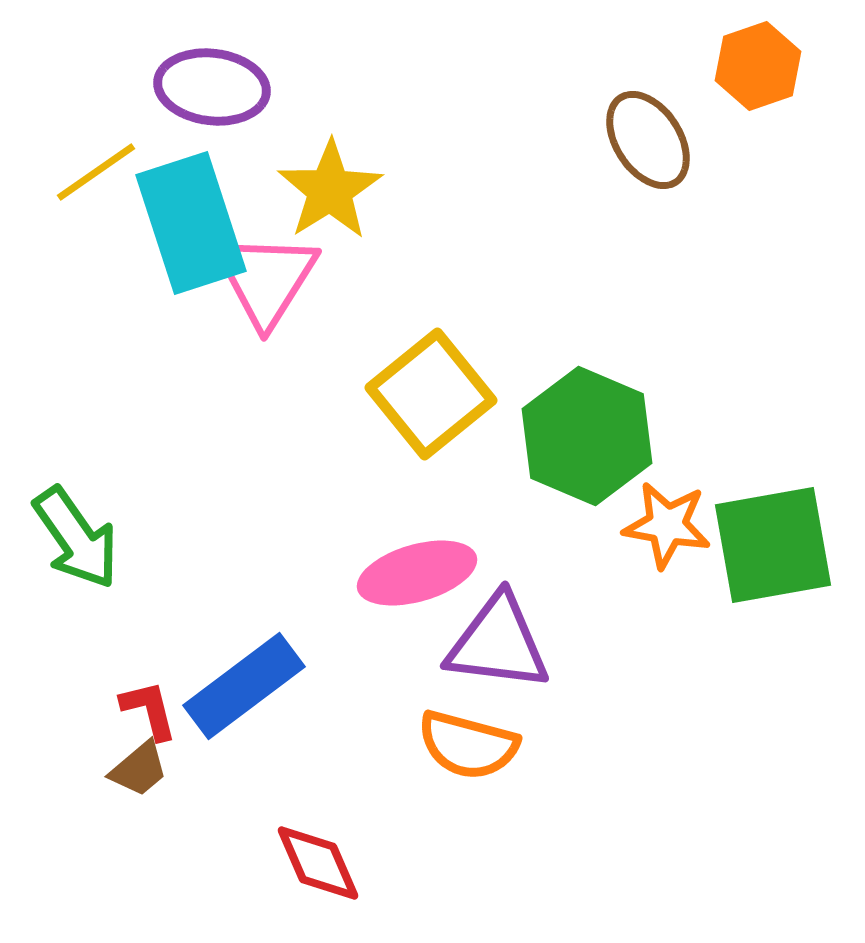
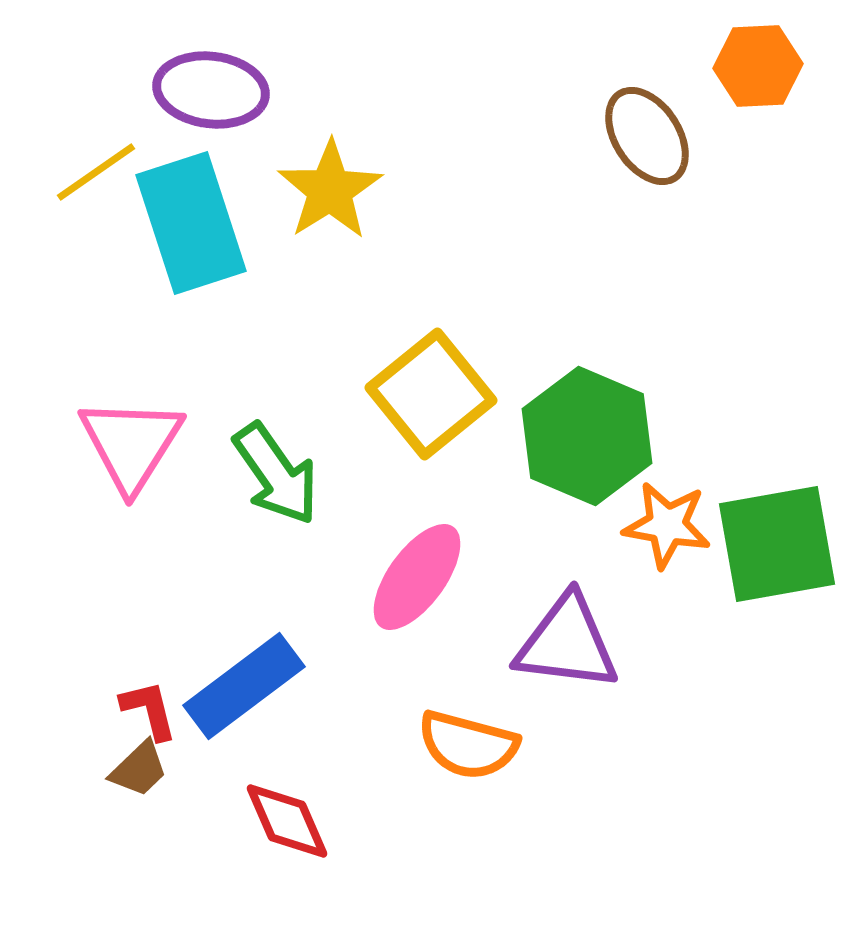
orange hexagon: rotated 16 degrees clockwise
purple ellipse: moved 1 px left, 3 px down
brown ellipse: moved 1 px left, 4 px up
pink triangle: moved 135 px left, 165 px down
green arrow: moved 200 px right, 64 px up
green square: moved 4 px right, 1 px up
pink ellipse: moved 4 px down; rotated 38 degrees counterclockwise
purple triangle: moved 69 px right
brown trapezoid: rotated 4 degrees counterclockwise
red diamond: moved 31 px left, 42 px up
